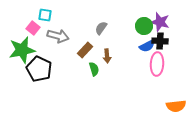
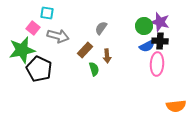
cyan square: moved 2 px right, 2 px up
